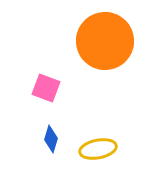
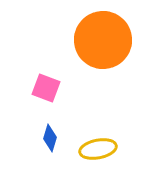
orange circle: moved 2 px left, 1 px up
blue diamond: moved 1 px left, 1 px up
